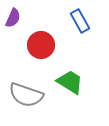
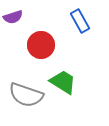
purple semicircle: moved 1 px up; rotated 48 degrees clockwise
green trapezoid: moved 7 px left
